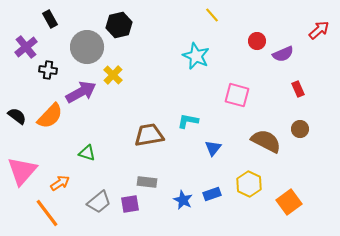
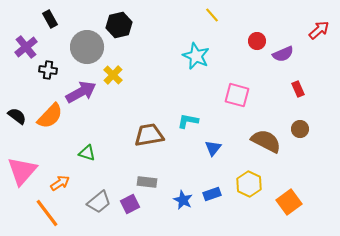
purple square: rotated 18 degrees counterclockwise
